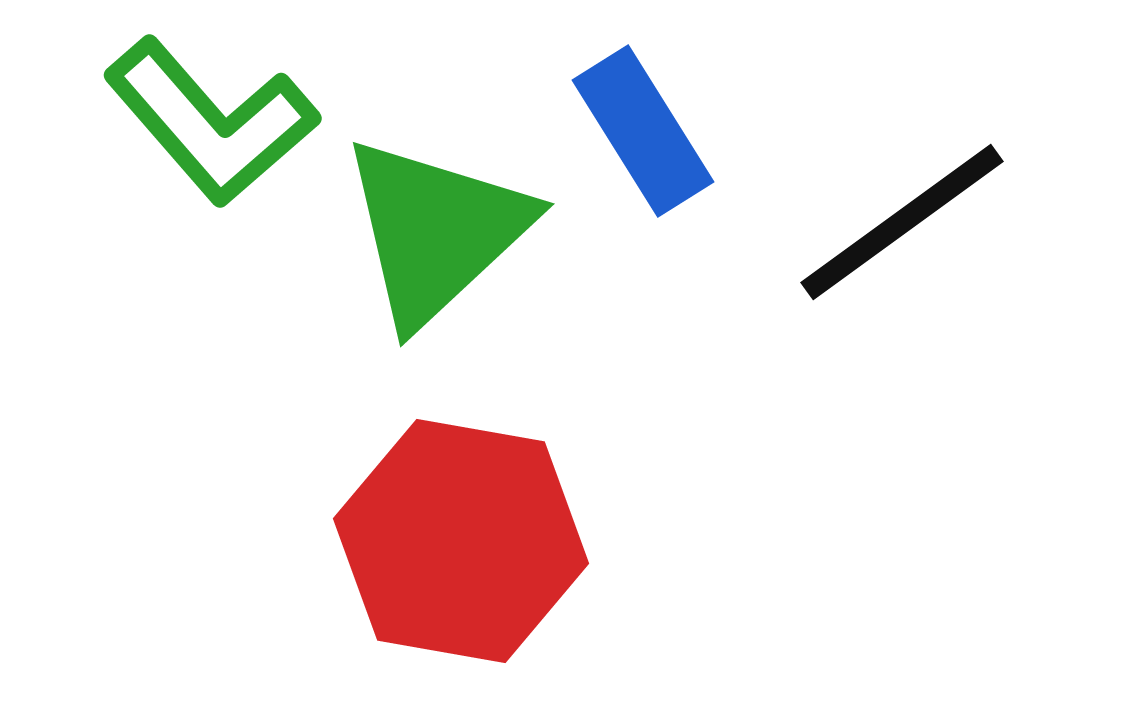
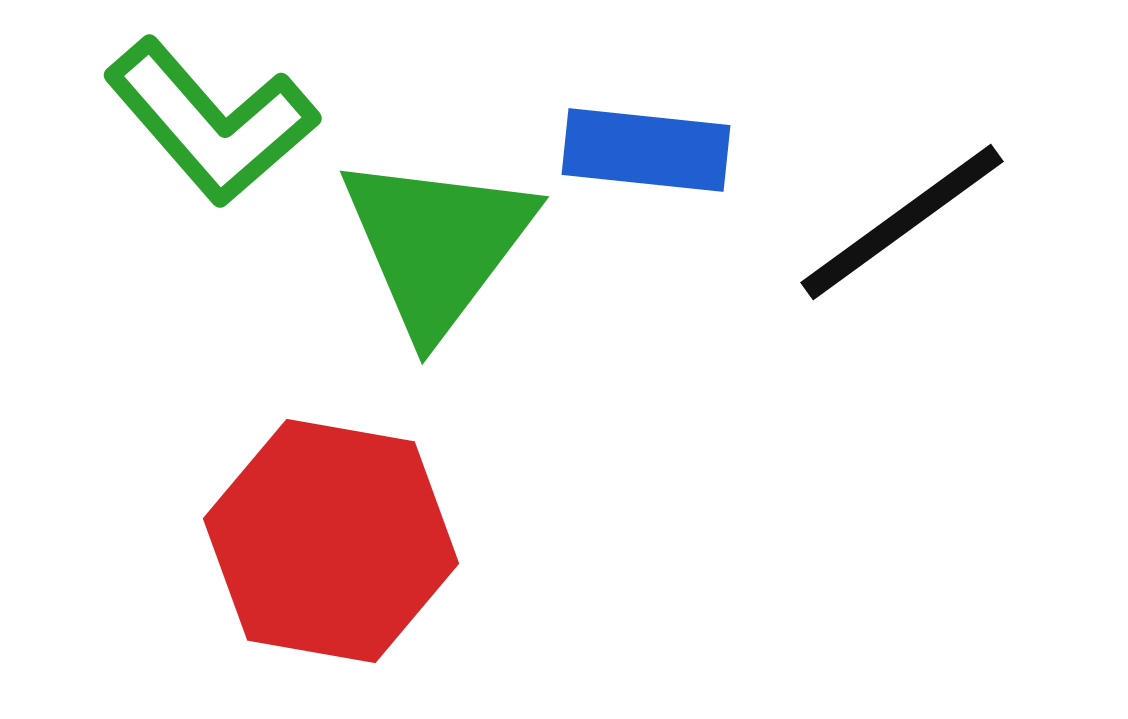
blue rectangle: moved 3 px right, 19 px down; rotated 52 degrees counterclockwise
green triangle: moved 1 px right, 13 px down; rotated 10 degrees counterclockwise
red hexagon: moved 130 px left
